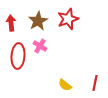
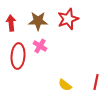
brown star: rotated 30 degrees clockwise
red line: moved 1 px right, 1 px up
